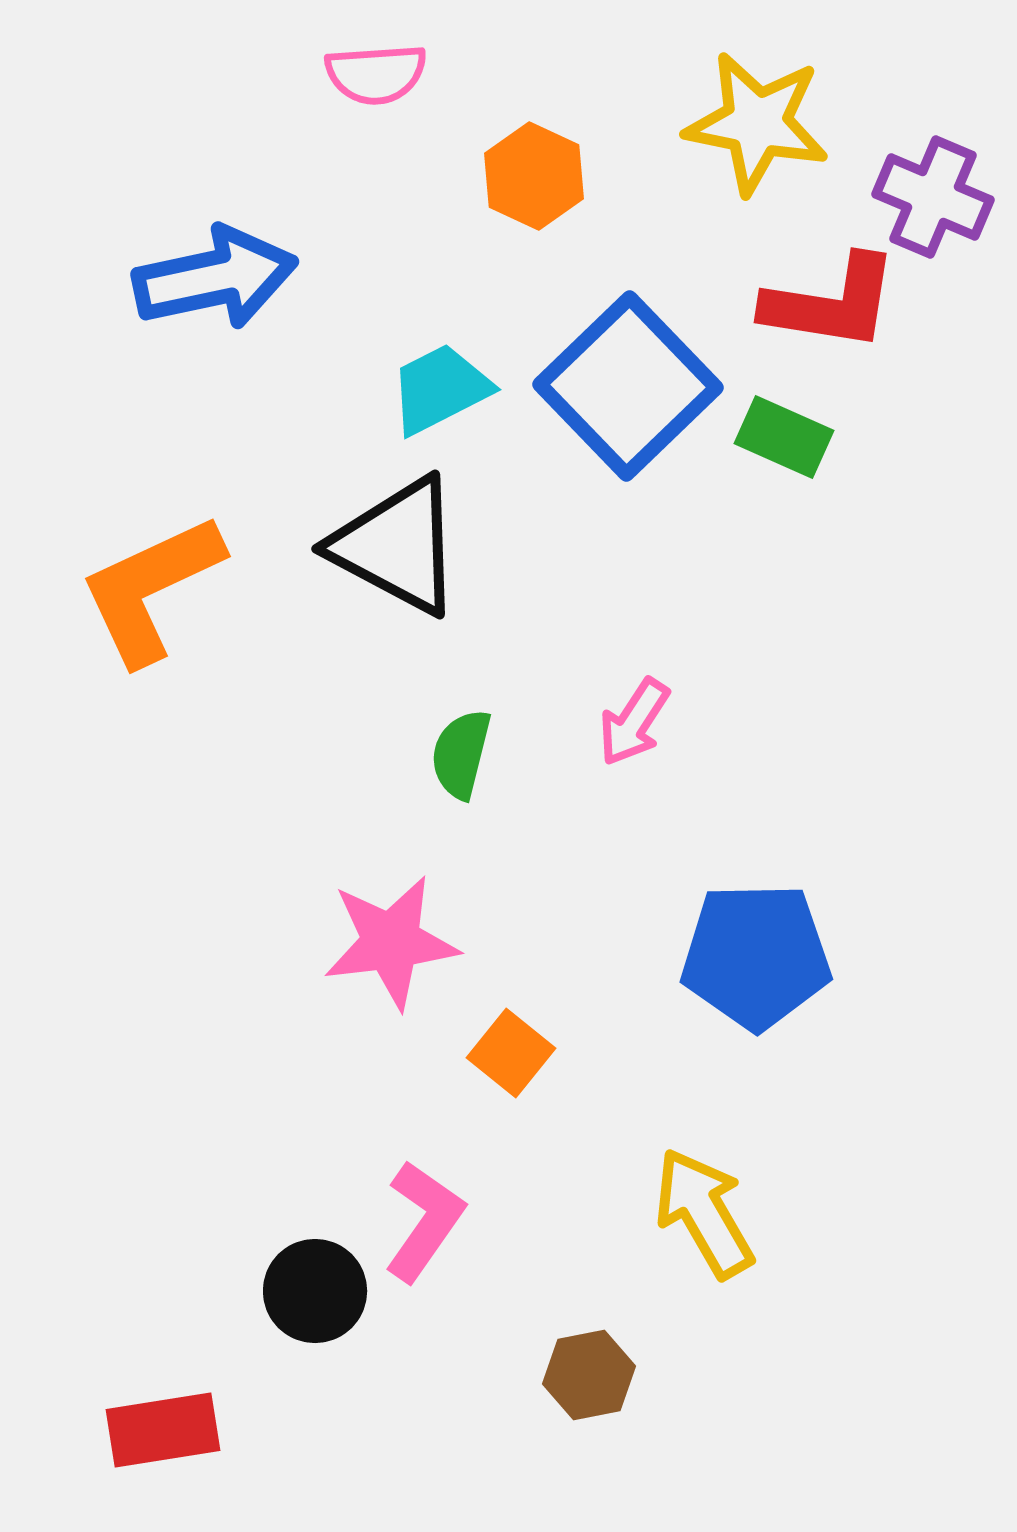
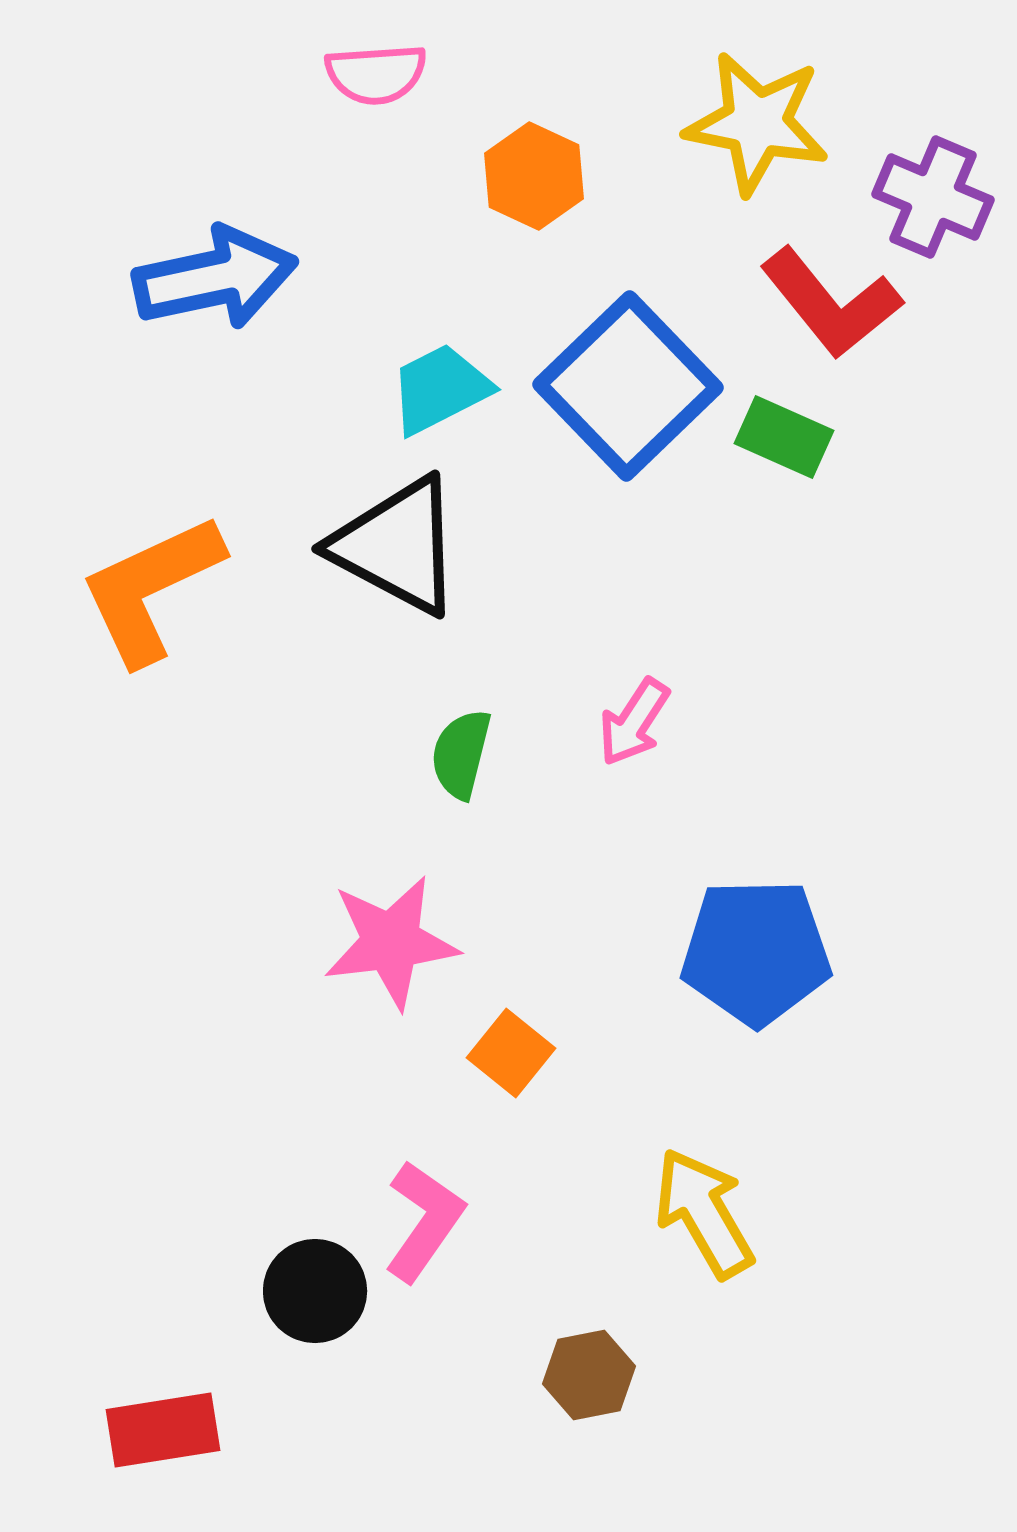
red L-shape: rotated 42 degrees clockwise
blue pentagon: moved 4 px up
